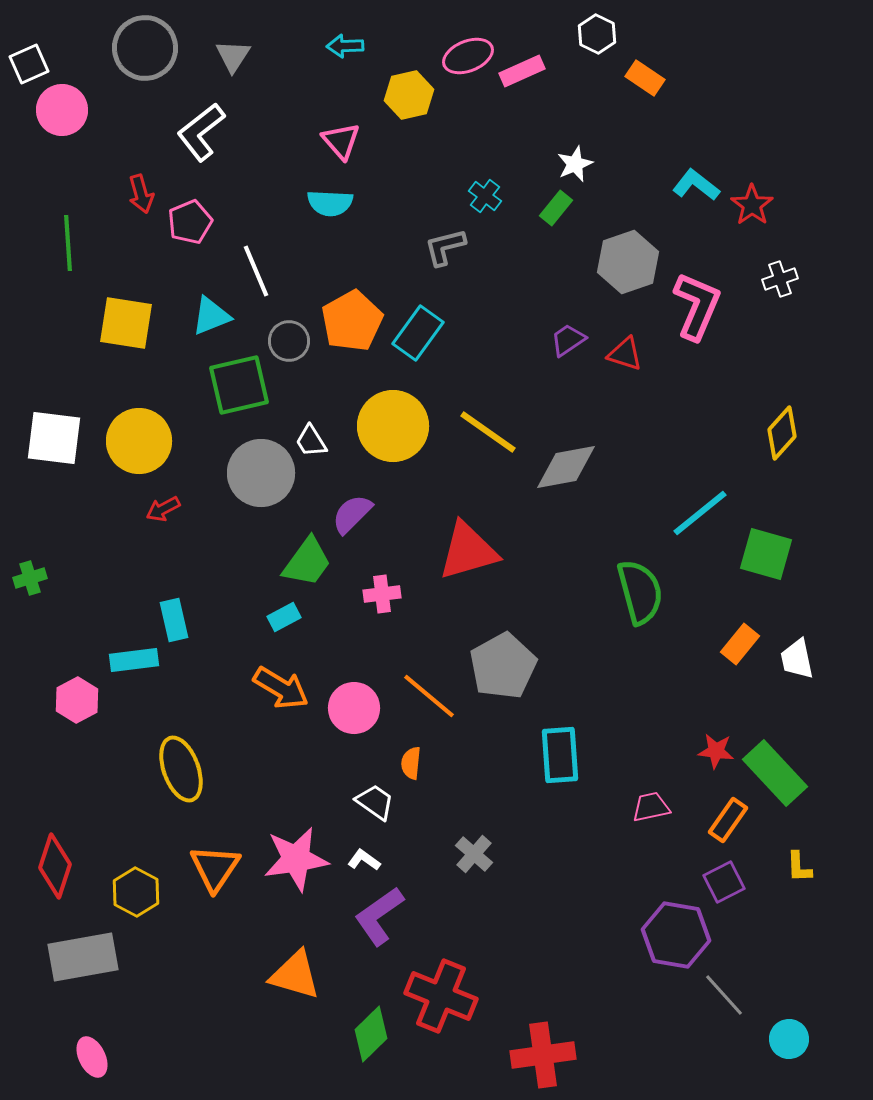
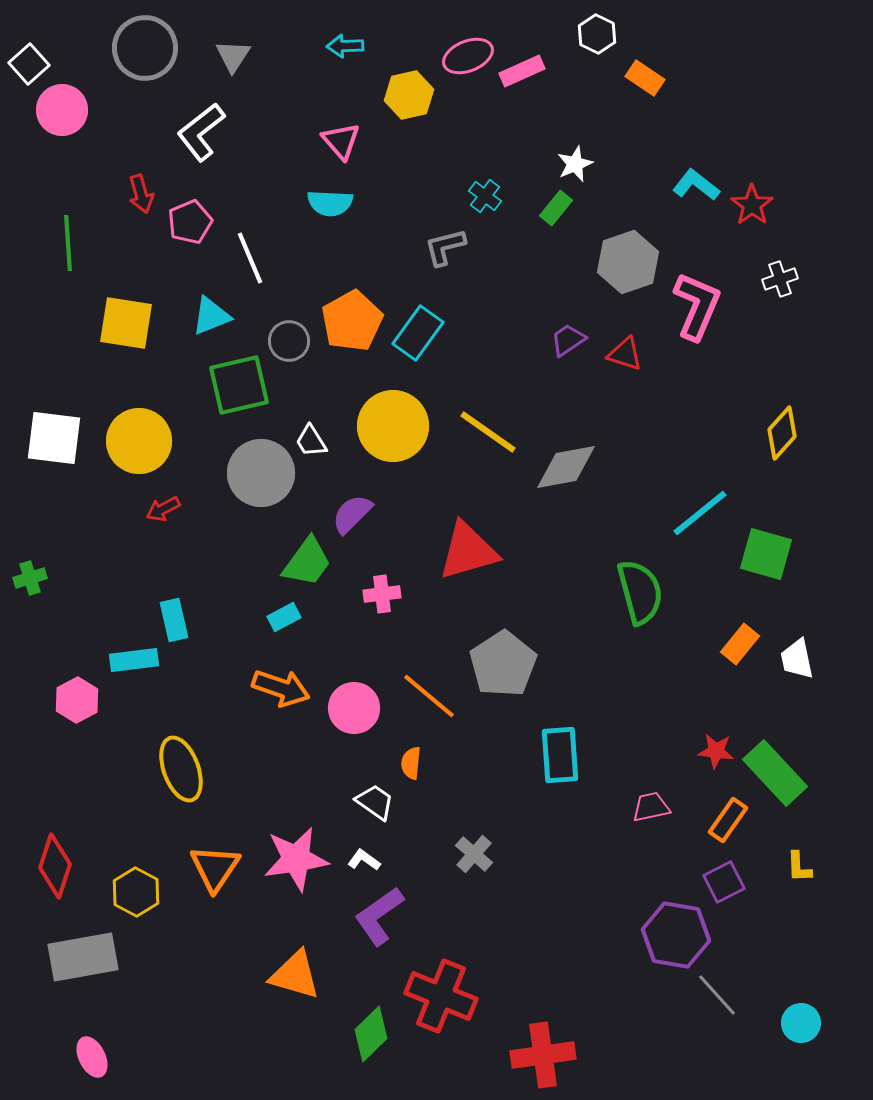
white square at (29, 64): rotated 18 degrees counterclockwise
white line at (256, 271): moved 6 px left, 13 px up
gray pentagon at (503, 666): moved 2 px up; rotated 4 degrees counterclockwise
orange arrow at (281, 688): rotated 12 degrees counterclockwise
gray line at (724, 995): moved 7 px left
cyan circle at (789, 1039): moved 12 px right, 16 px up
